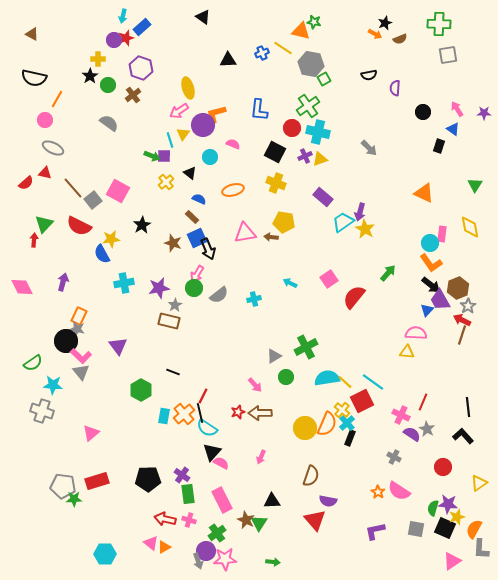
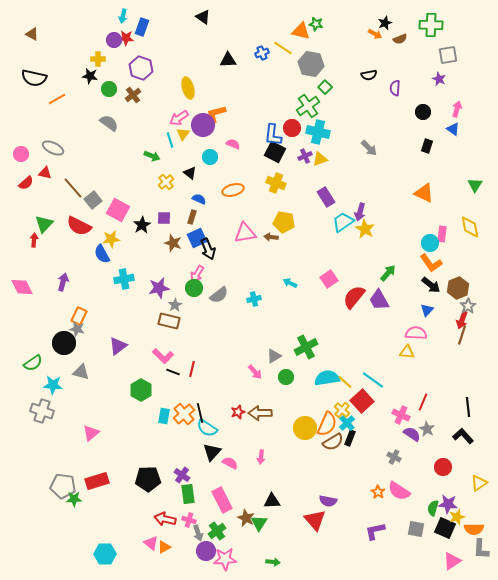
green star at (314, 22): moved 2 px right, 2 px down
green cross at (439, 24): moved 8 px left, 1 px down
blue rectangle at (142, 27): rotated 30 degrees counterclockwise
red star at (126, 38): rotated 21 degrees clockwise
black star at (90, 76): rotated 28 degrees counterclockwise
green square at (324, 79): moved 1 px right, 8 px down; rotated 16 degrees counterclockwise
green circle at (108, 85): moved 1 px right, 4 px down
orange line at (57, 99): rotated 30 degrees clockwise
pink arrow at (457, 109): rotated 49 degrees clockwise
blue L-shape at (259, 110): moved 14 px right, 25 px down
pink arrow at (179, 111): moved 7 px down
purple star at (484, 113): moved 45 px left, 34 px up; rotated 24 degrees clockwise
pink circle at (45, 120): moved 24 px left, 34 px down
black rectangle at (439, 146): moved 12 px left
purple square at (164, 156): moved 62 px down
pink square at (118, 191): moved 19 px down
purple rectangle at (323, 197): moved 3 px right; rotated 18 degrees clockwise
brown rectangle at (192, 217): rotated 64 degrees clockwise
cyan cross at (124, 283): moved 4 px up
purple trapezoid at (440, 300): moved 61 px left
red arrow at (462, 320): rotated 96 degrees counterclockwise
black circle at (66, 341): moved 2 px left, 2 px down
purple triangle at (118, 346): rotated 30 degrees clockwise
pink L-shape at (81, 356): moved 82 px right
gray triangle at (81, 372): rotated 36 degrees counterclockwise
cyan line at (373, 382): moved 2 px up
pink arrow at (255, 385): moved 13 px up
red line at (203, 396): moved 11 px left, 27 px up; rotated 14 degrees counterclockwise
red square at (362, 401): rotated 15 degrees counterclockwise
pink arrow at (261, 457): rotated 16 degrees counterclockwise
pink semicircle at (221, 463): moved 9 px right
brown semicircle at (311, 476): moved 22 px right, 34 px up; rotated 40 degrees clockwise
brown star at (246, 520): moved 2 px up
orange semicircle at (474, 529): rotated 120 degrees counterclockwise
green cross at (217, 533): moved 2 px up
gray arrow at (198, 561): moved 28 px up
